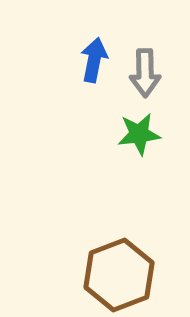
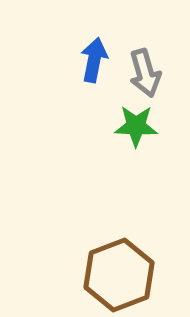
gray arrow: rotated 15 degrees counterclockwise
green star: moved 3 px left, 8 px up; rotated 9 degrees clockwise
